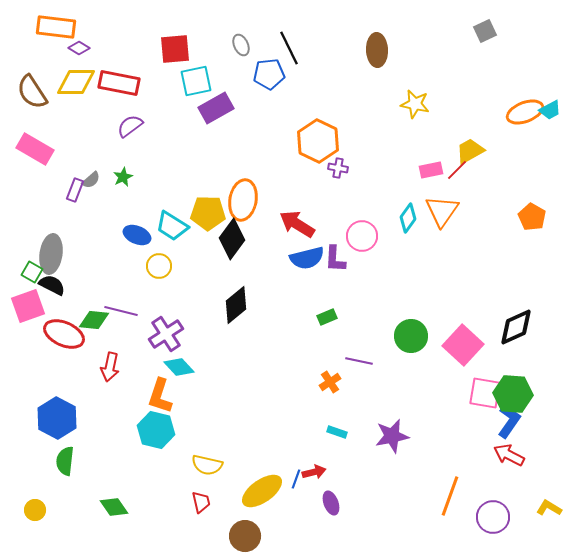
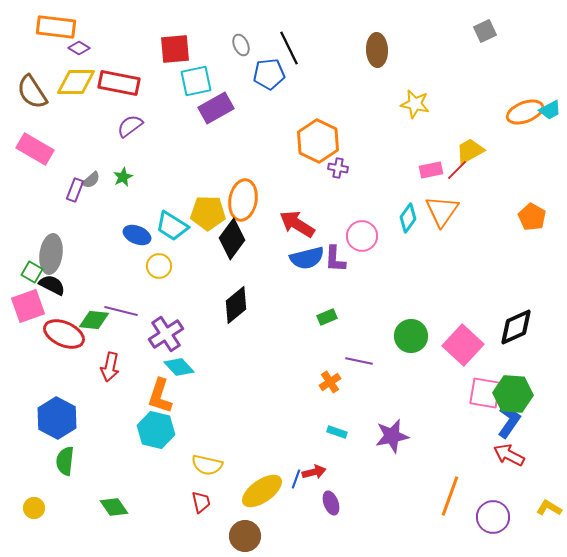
yellow circle at (35, 510): moved 1 px left, 2 px up
